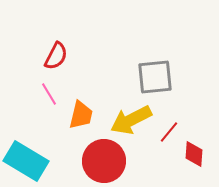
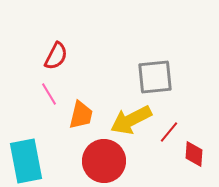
cyan rectangle: rotated 48 degrees clockwise
